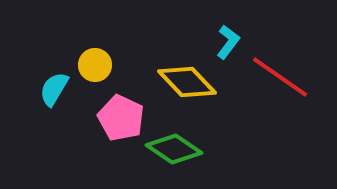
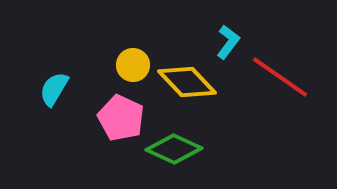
yellow circle: moved 38 px right
green diamond: rotated 10 degrees counterclockwise
